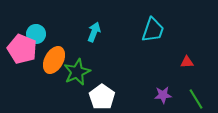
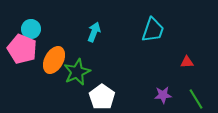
cyan circle: moved 5 px left, 5 px up
